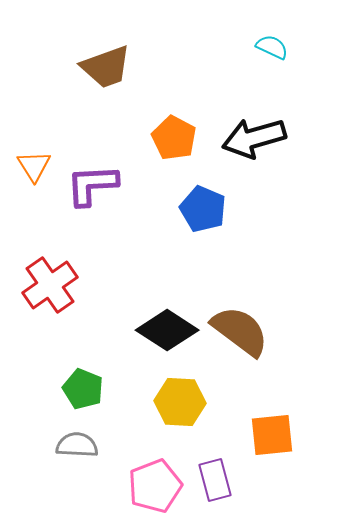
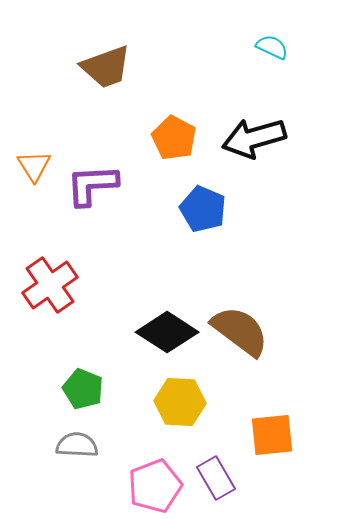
black diamond: moved 2 px down
purple rectangle: moved 1 px right, 2 px up; rotated 15 degrees counterclockwise
